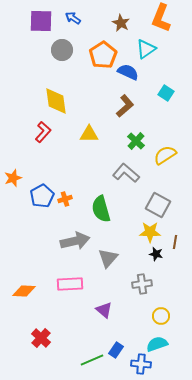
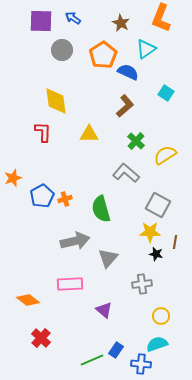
red L-shape: rotated 40 degrees counterclockwise
orange diamond: moved 4 px right, 9 px down; rotated 35 degrees clockwise
